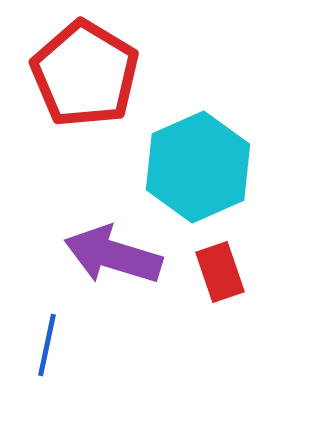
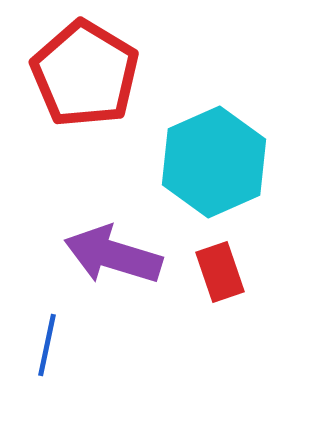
cyan hexagon: moved 16 px right, 5 px up
